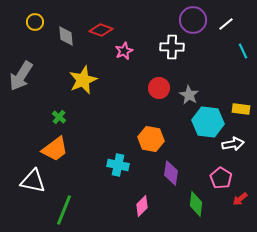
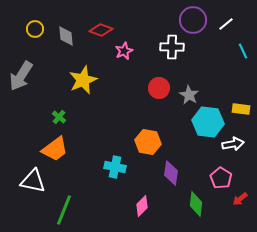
yellow circle: moved 7 px down
orange hexagon: moved 3 px left, 3 px down
cyan cross: moved 3 px left, 2 px down
